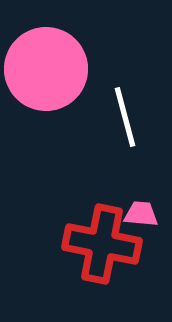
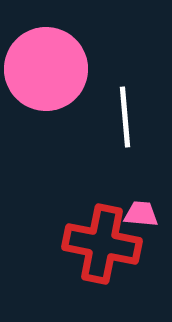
white line: rotated 10 degrees clockwise
